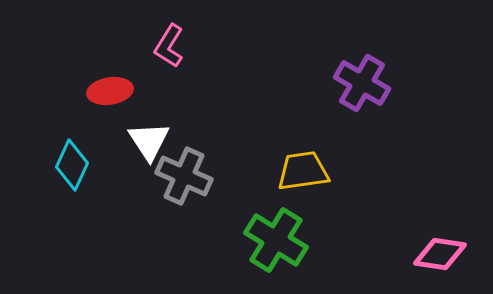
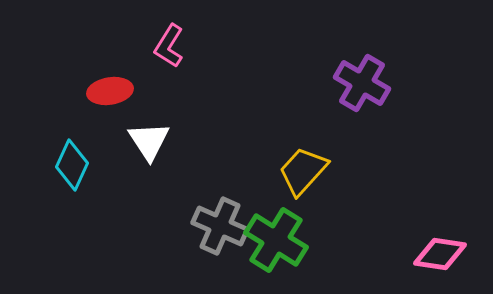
yellow trapezoid: rotated 40 degrees counterclockwise
gray cross: moved 36 px right, 50 px down
